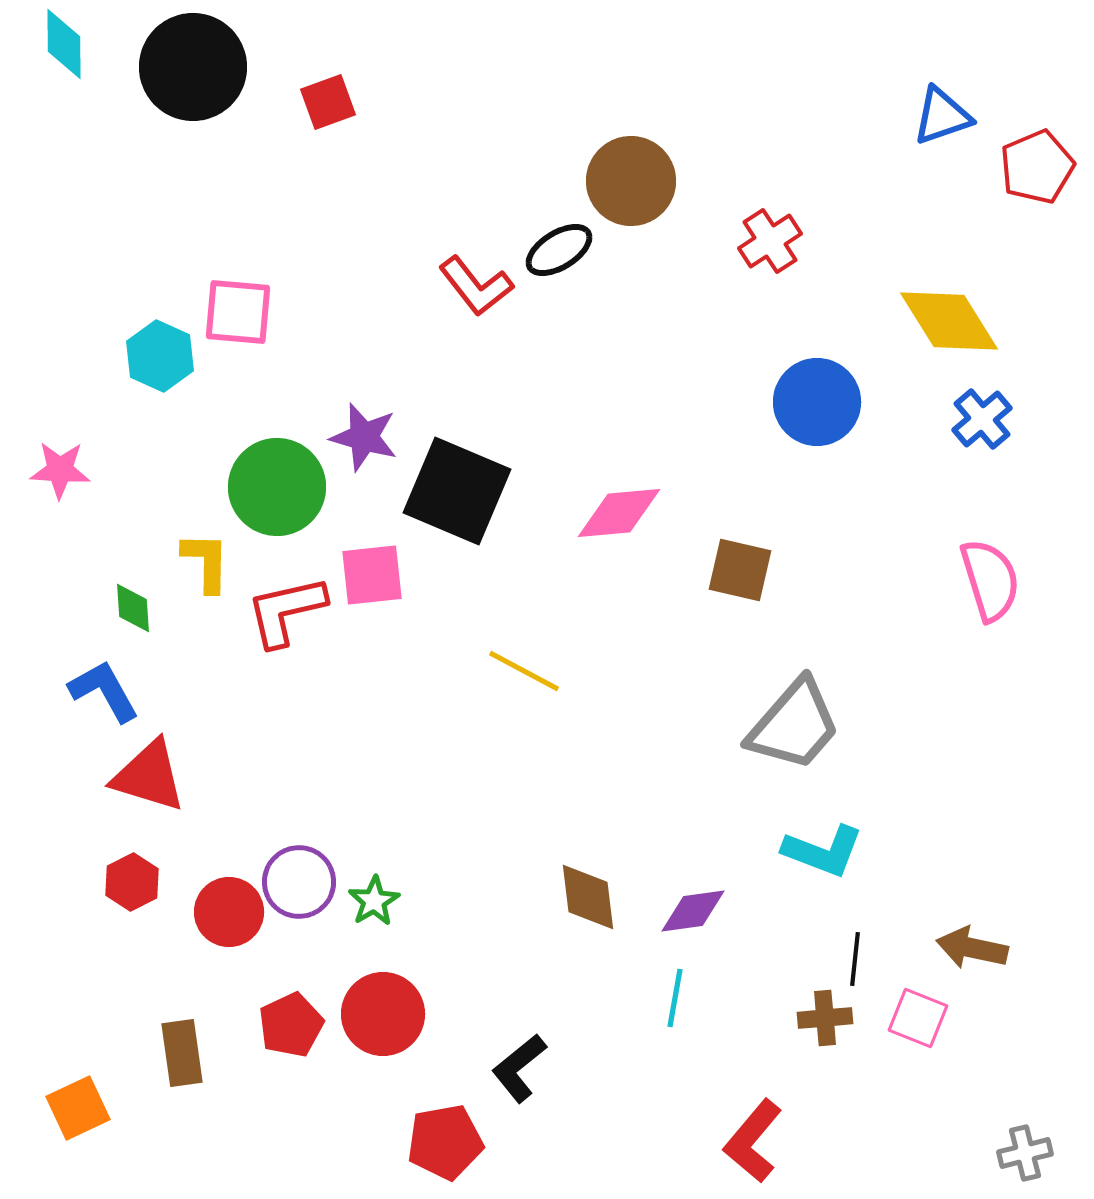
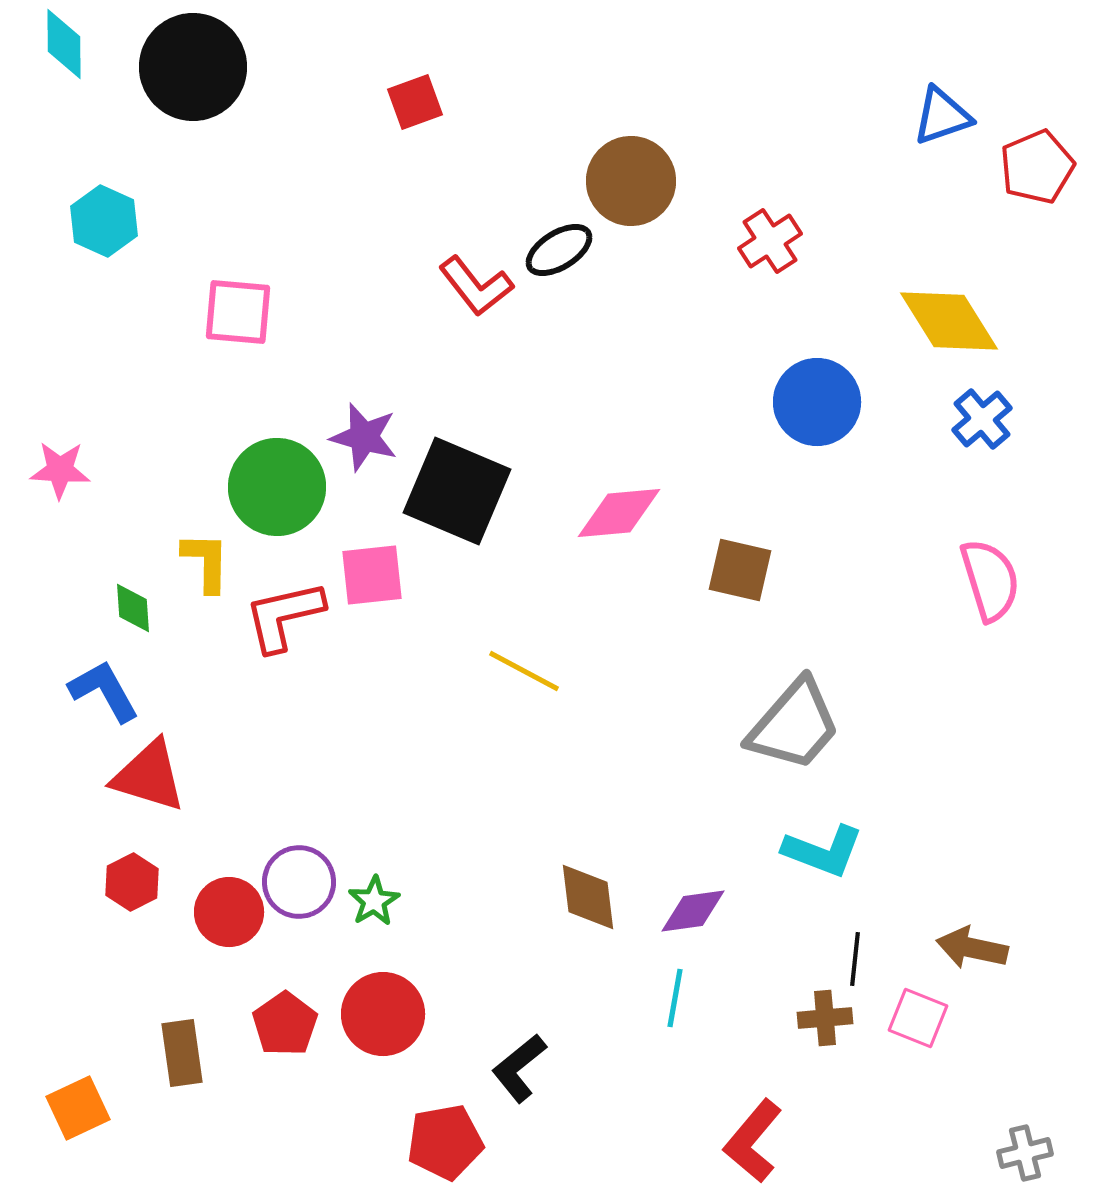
red square at (328, 102): moved 87 px right
cyan hexagon at (160, 356): moved 56 px left, 135 px up
red L-shape at (286, 611): moved 2 px left, 5 px down
red pentagon at (291, 1025): moved 6 px left, 1 px up; rotated 10 degrees counterclockwise
